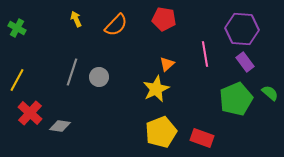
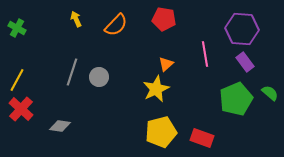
orange triangle: moved 1 px left
red cross: moved 9 px left, 4 px up
yellow pentagon: rotated 8 degrees clockwise
